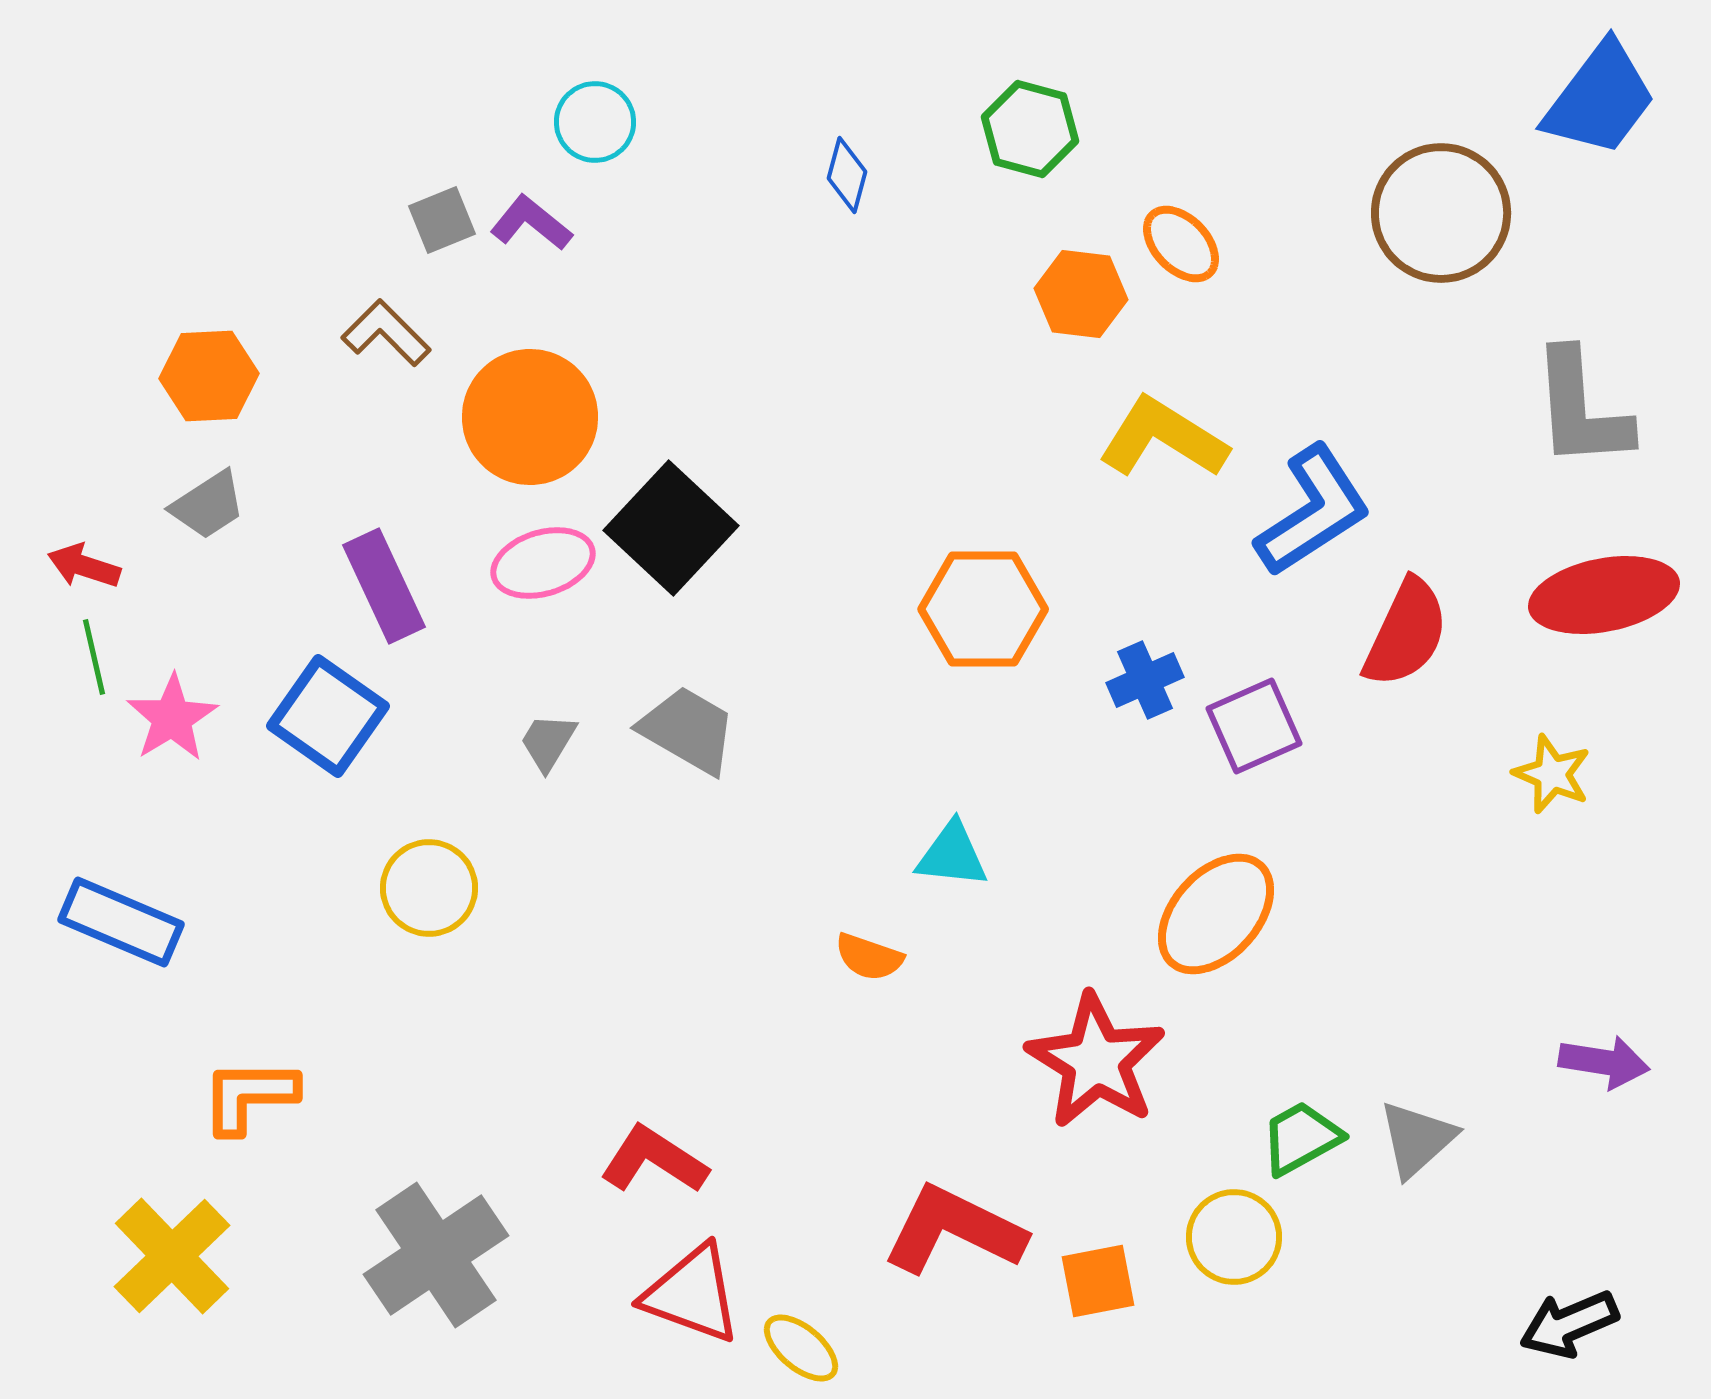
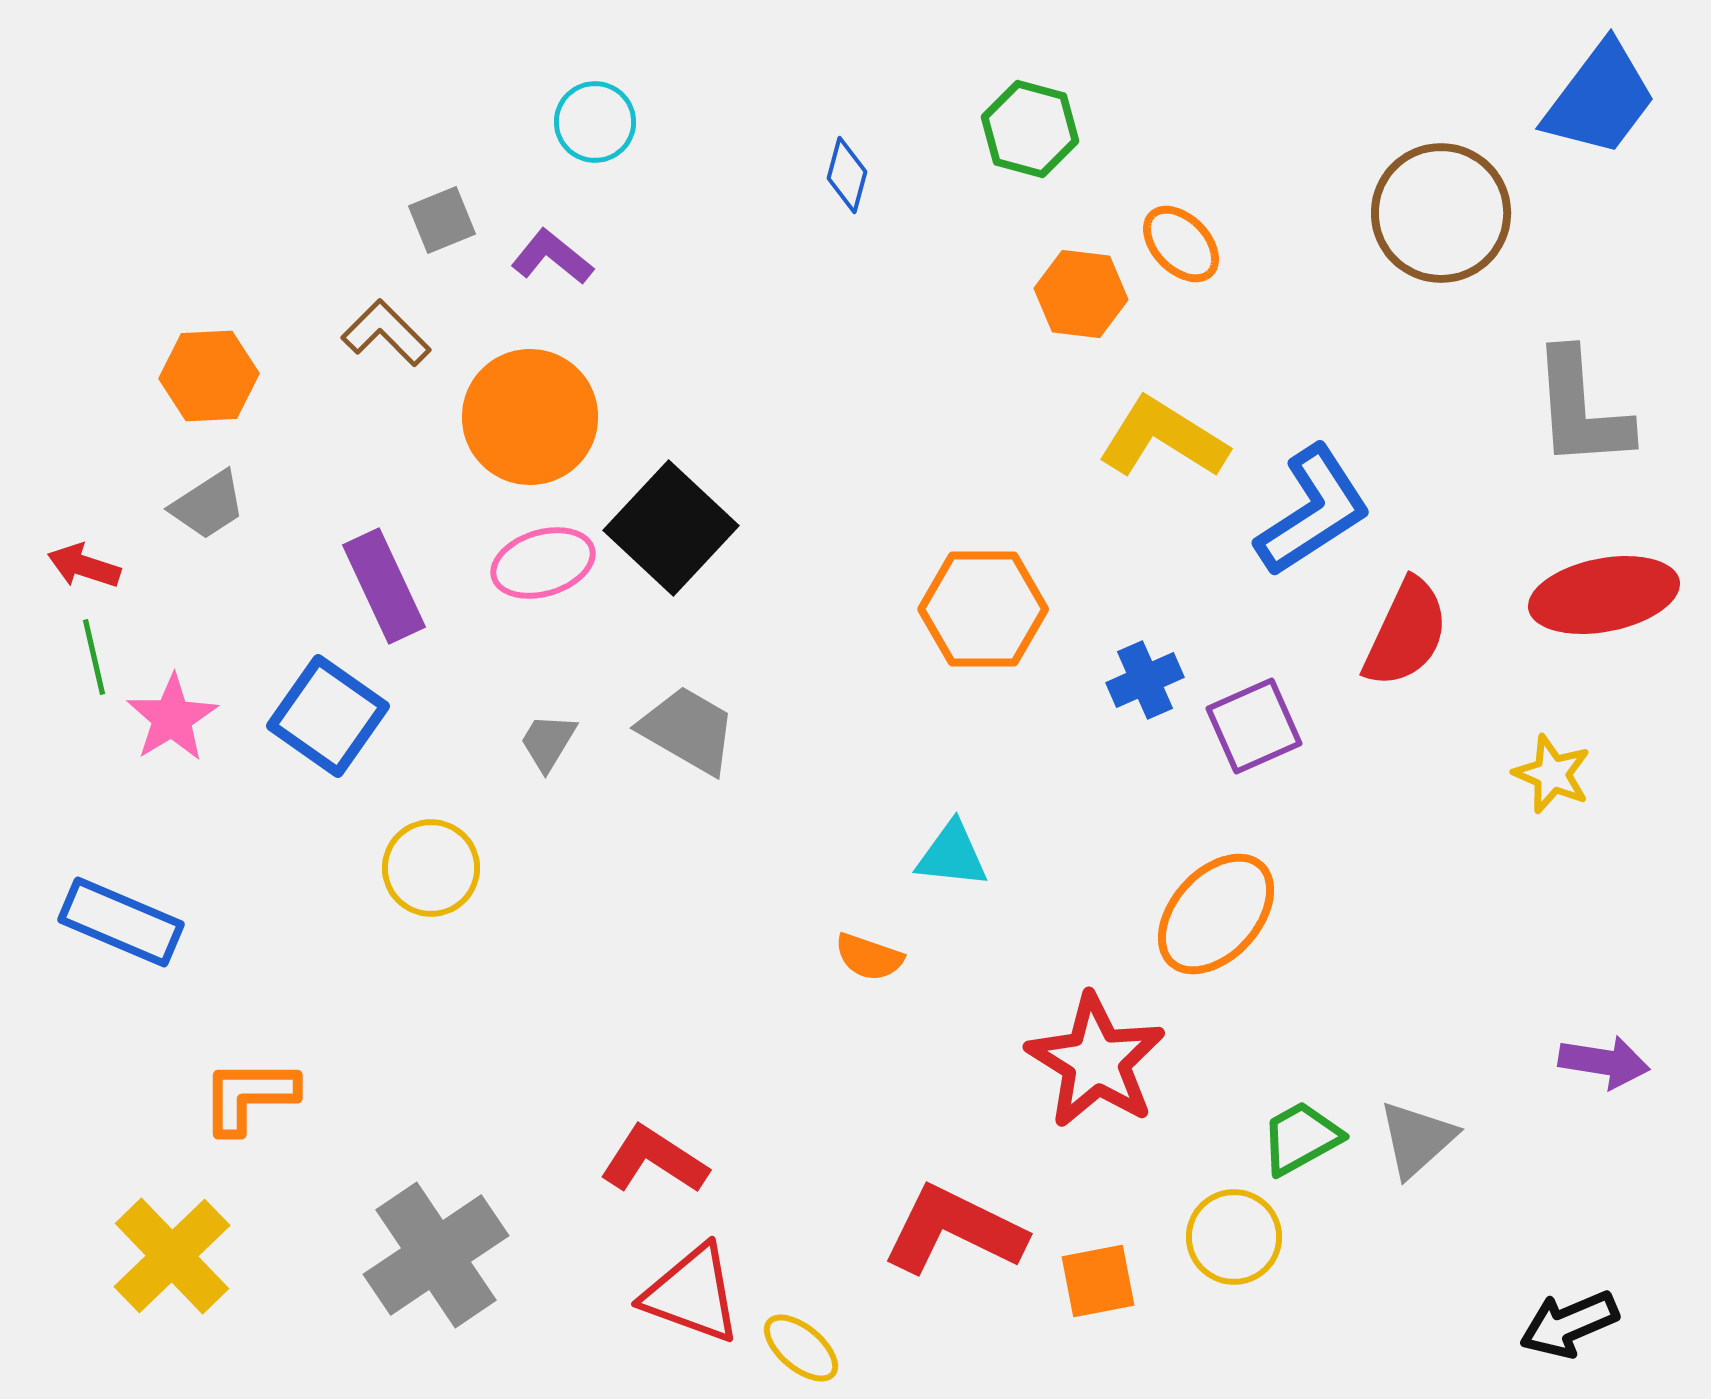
purple L-shape at (531, 223): moved 21 px right, 34 px down
yellow circle at (429, 888): moved 2 px right, 20 px up
